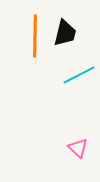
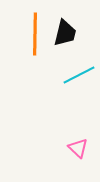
orange line: moved 2 px up
